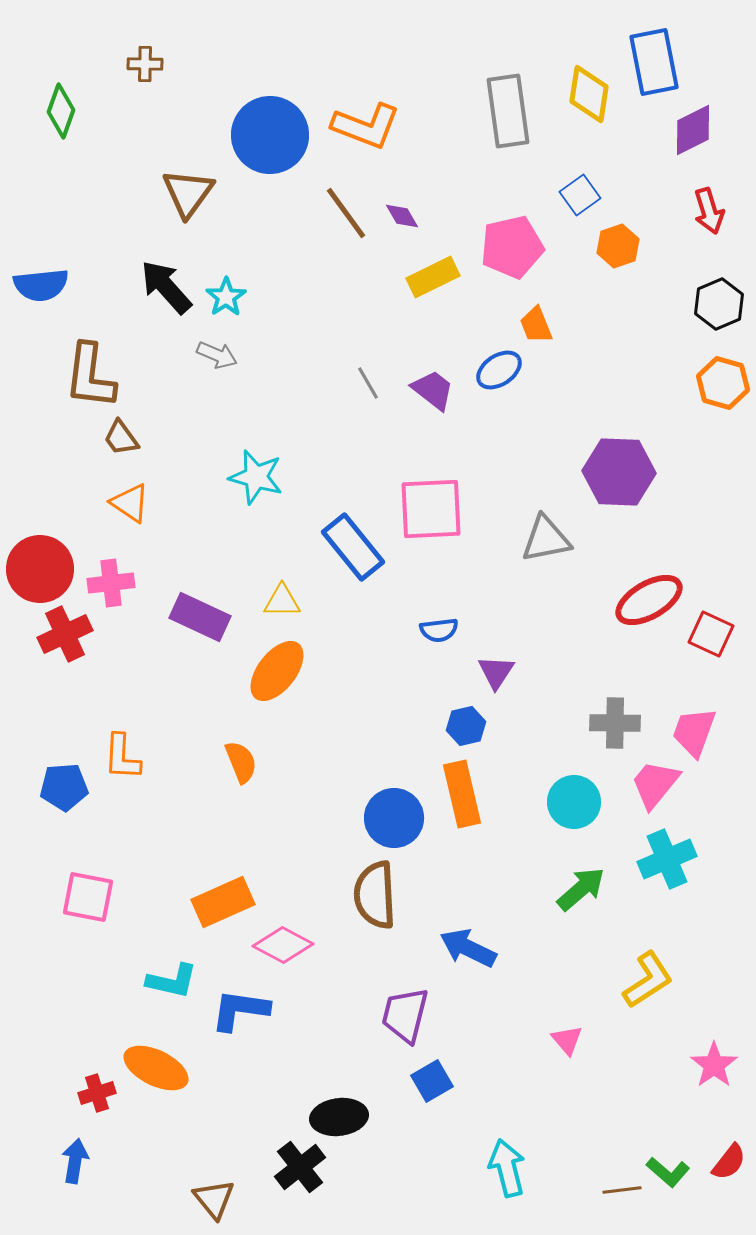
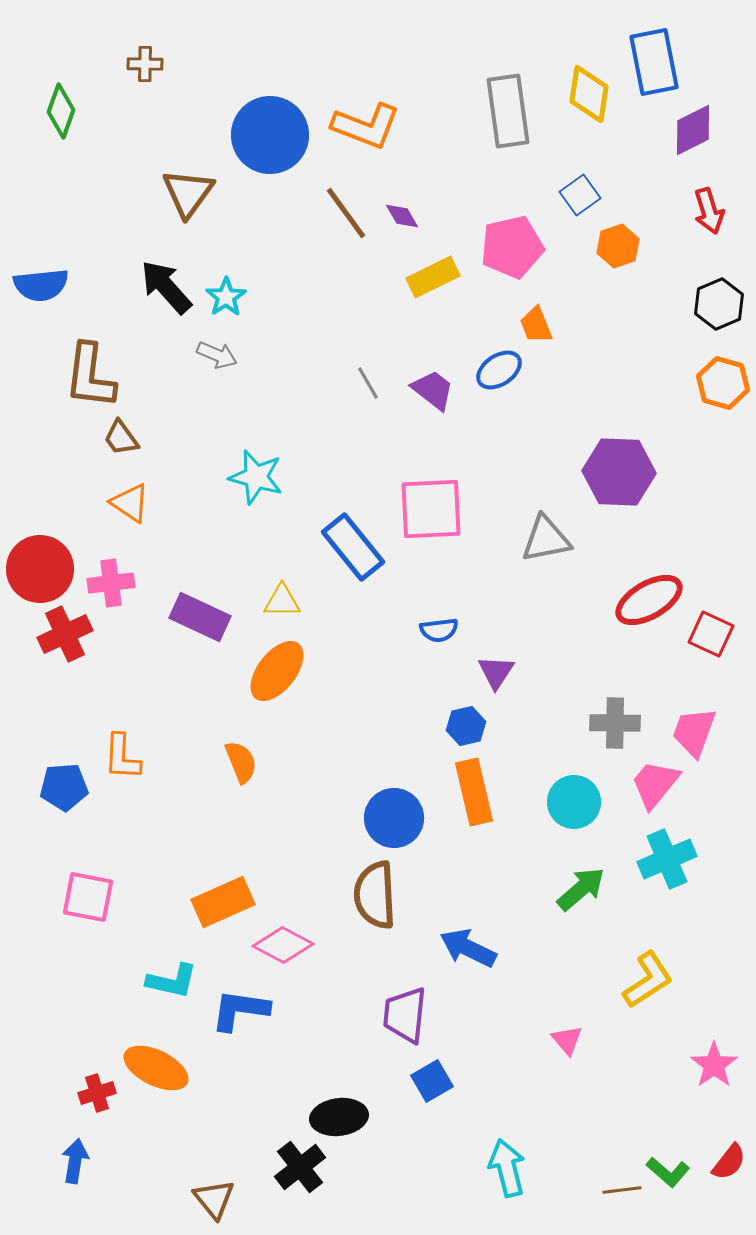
orange rectangle at (462, 794): moved 12 px right, 2 px up
purple trapezoid at (405, 1015): rotated 8 degrees counterclockwise
